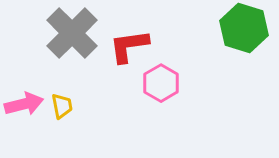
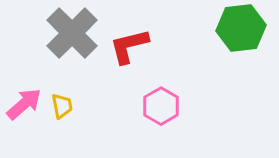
green hexagon: moved 3 px left; rotated 24 degrees counterclockwise
red L-shape: rotated 6 degrees counterclockwise
pink hexagon: moved 23 px down
pink arrow: rotated 27 degrees counterclockwise
